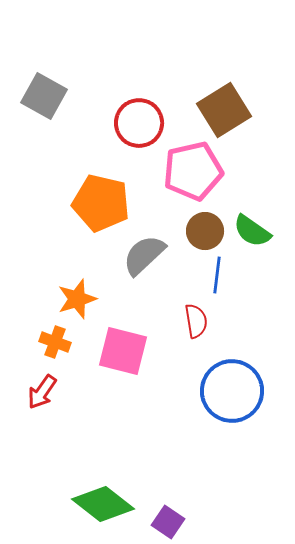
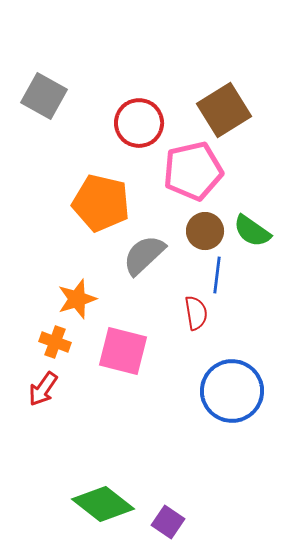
red semicircle: moved 8 px up
red arrow: moved 1 px right, 3 px up
